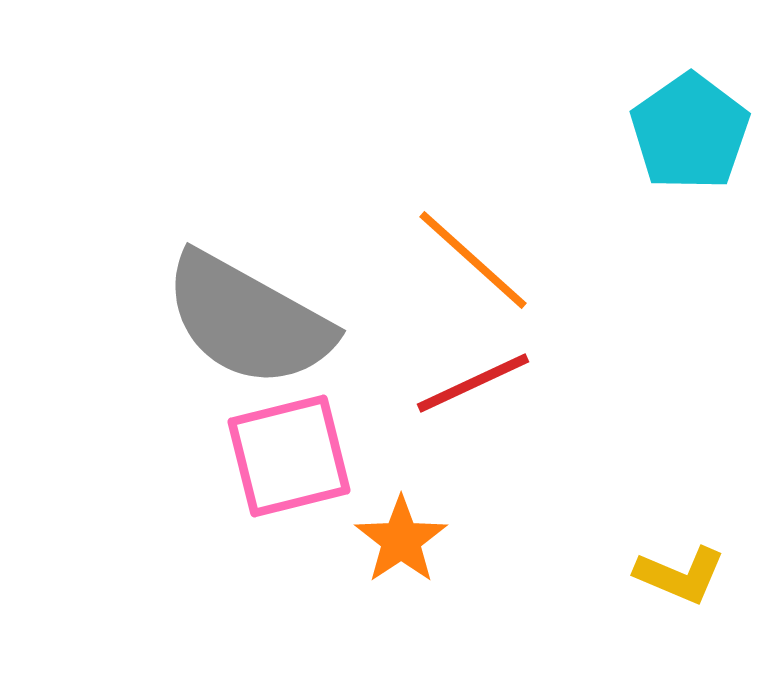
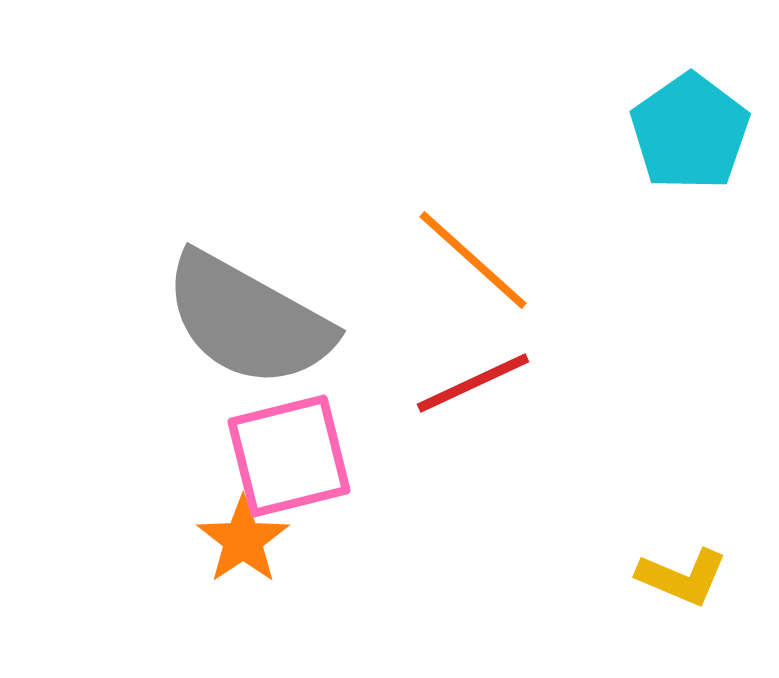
orange star: moved 158 px left
yellow L-shape: moved 2 px right, 2 px down
